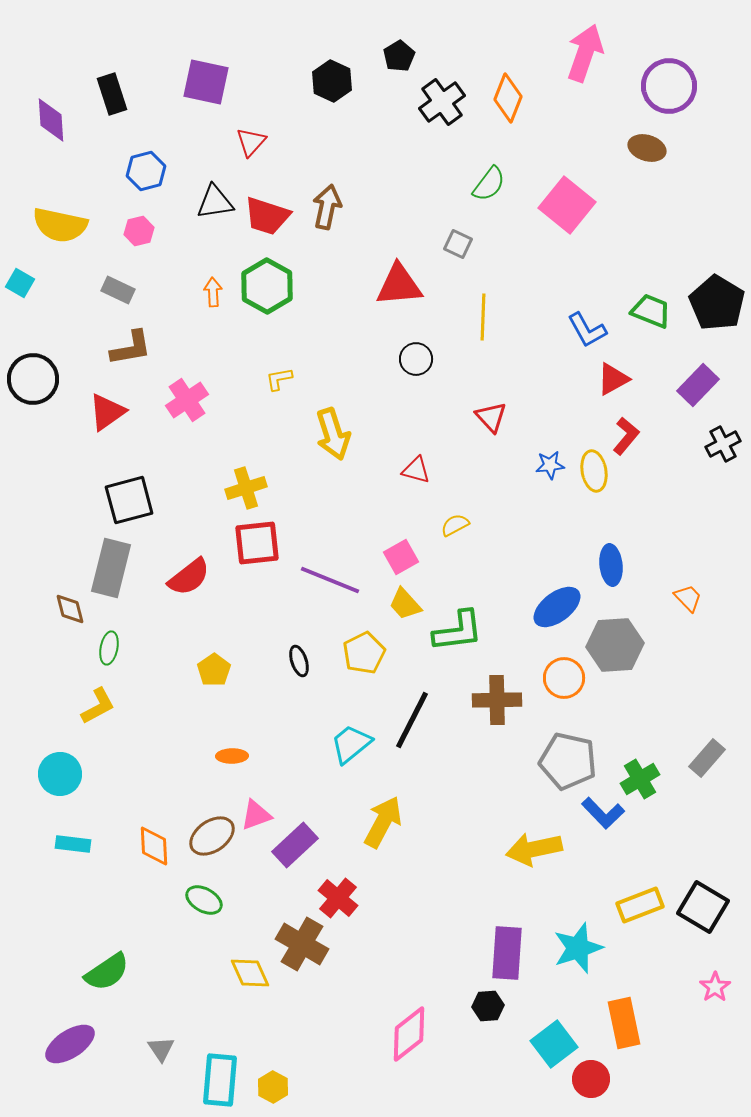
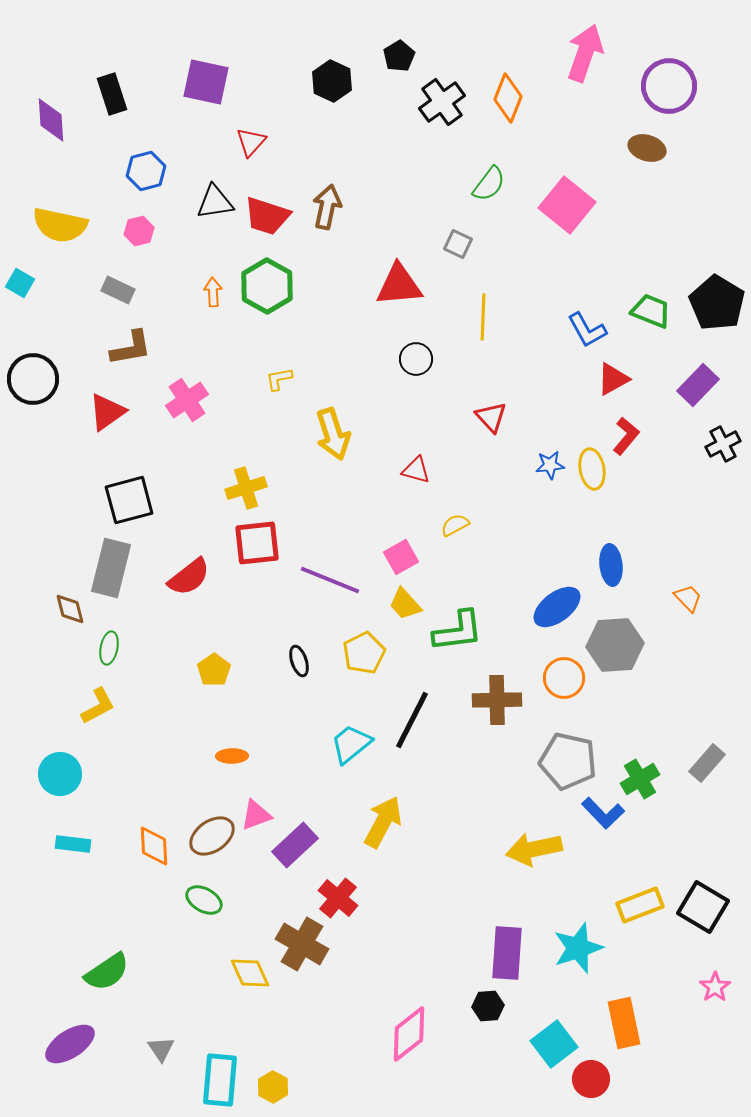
yellow ellipse at (594, 471): moved 2 px left, 2 px up
gray rectangle at (707, 758): moved 5 px down
